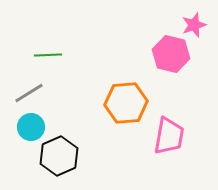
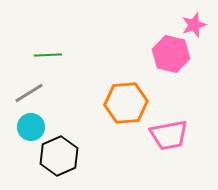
pink trapezoid: moved 1 px up; rotated 69 degrees clockwise
